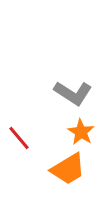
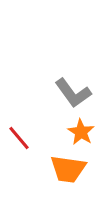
gray L-shape: rotated 21 degrees clockwise
orange trapezoid: rotated 39 degrees clockwise
